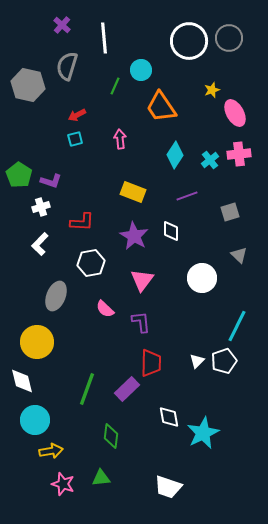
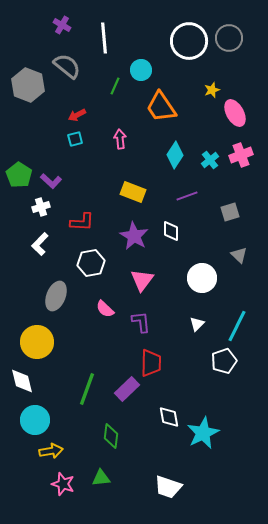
purple cross at (62, 25): rotated 12 degrees counterclockwise
gray semicircle at (67, 66): rotated 112 degrees clockwise
gray hexagon at (28, 85): rotated 8 degrees clockwise
pink cross at (239, 154): moved 2 px right, 1 px down; rotated 15 degrees counterclockwise
purple L-shape at (51, 181): rotated 25 degrees clockwise
white triangle at (197, 361): moved 37 px up
